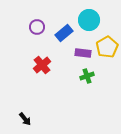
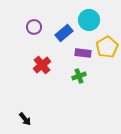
purple circle: moved 3 px left
green cross: moved 8 px left
